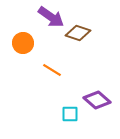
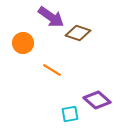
cyan square: rotated 12 degrees counterclockwise
